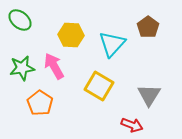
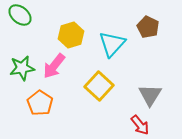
green ellipse: moved 5 px up
brown pentagon: rotated 10 degrees counterclockwise
yellow hexagon: rotated 20 degrees counterclockwise
pink arrow: rotated 112 degrees counterclockwise
yellow square: rotated 12 degrees clockwise
gray triangle: moved 1 px right
red arrow: moved 8 px right; rotated 30 degrees clockwise
